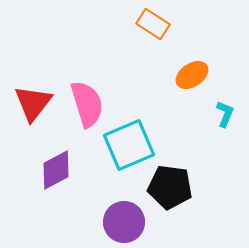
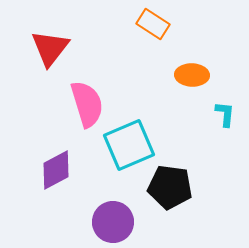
orange ellipse: rotated 36 degrees clockwise
red triangle: moved 17 px right, 55 px up
cyan L-shape: rotated 16 degrees counterclockwise
purple circle: moved 11 px left
